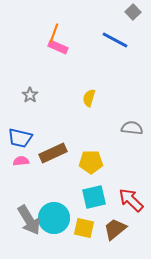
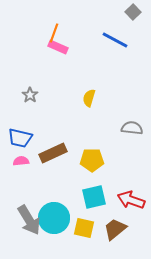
yellow pentagon: moved 1 px right, 2 px up
red arrow: rotated 24 degrees counterclockwise
